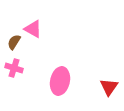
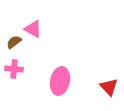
brown semicircle: rotated 21 degrees clockwise
pink cross: moved 1 px down; rotated 12 degrees counterclockwise
red triangle: rotated 18 degrees counterclockwise
